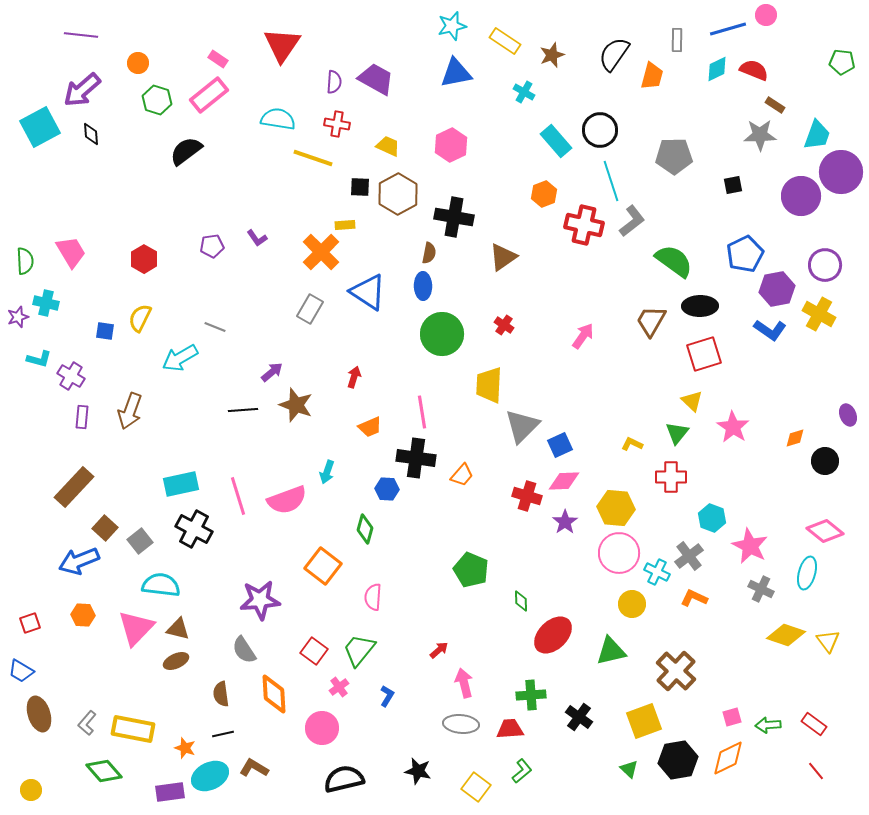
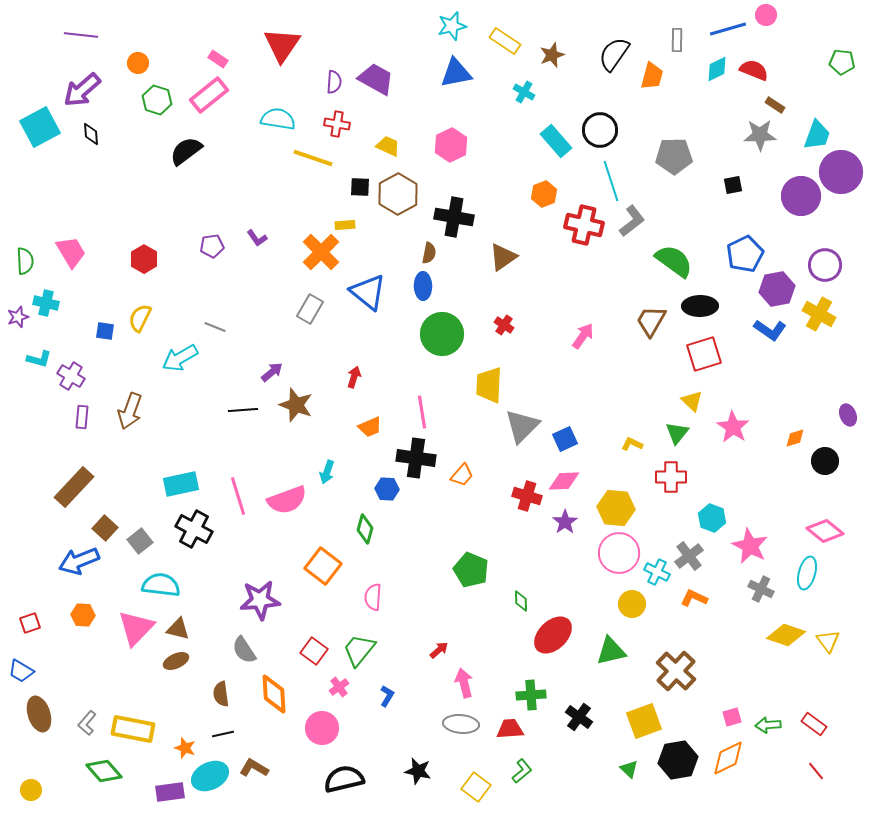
blue triangle at (368, 292): rotated 6 degrees clockwise
blue square at (560, 445): moved 5 px right, 6 px up
